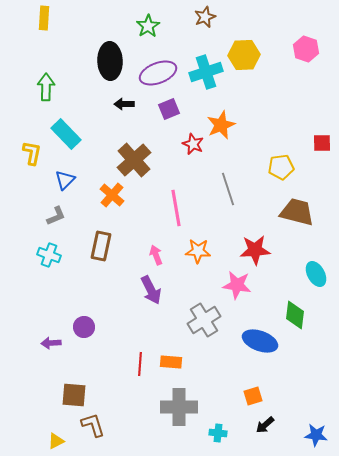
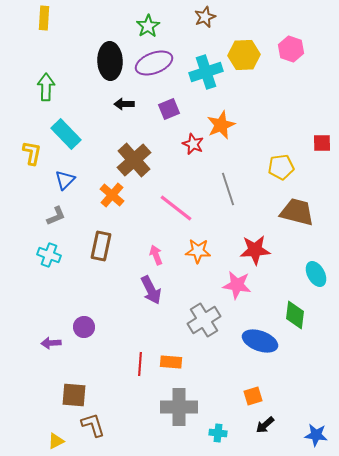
pink hexagon at (306, 49): moved 15 px left
purple ellipse at (158, 73): moved 4 px left, 10 px up
pink line at (176, 208): rotated 42 degrees counterclockwise
